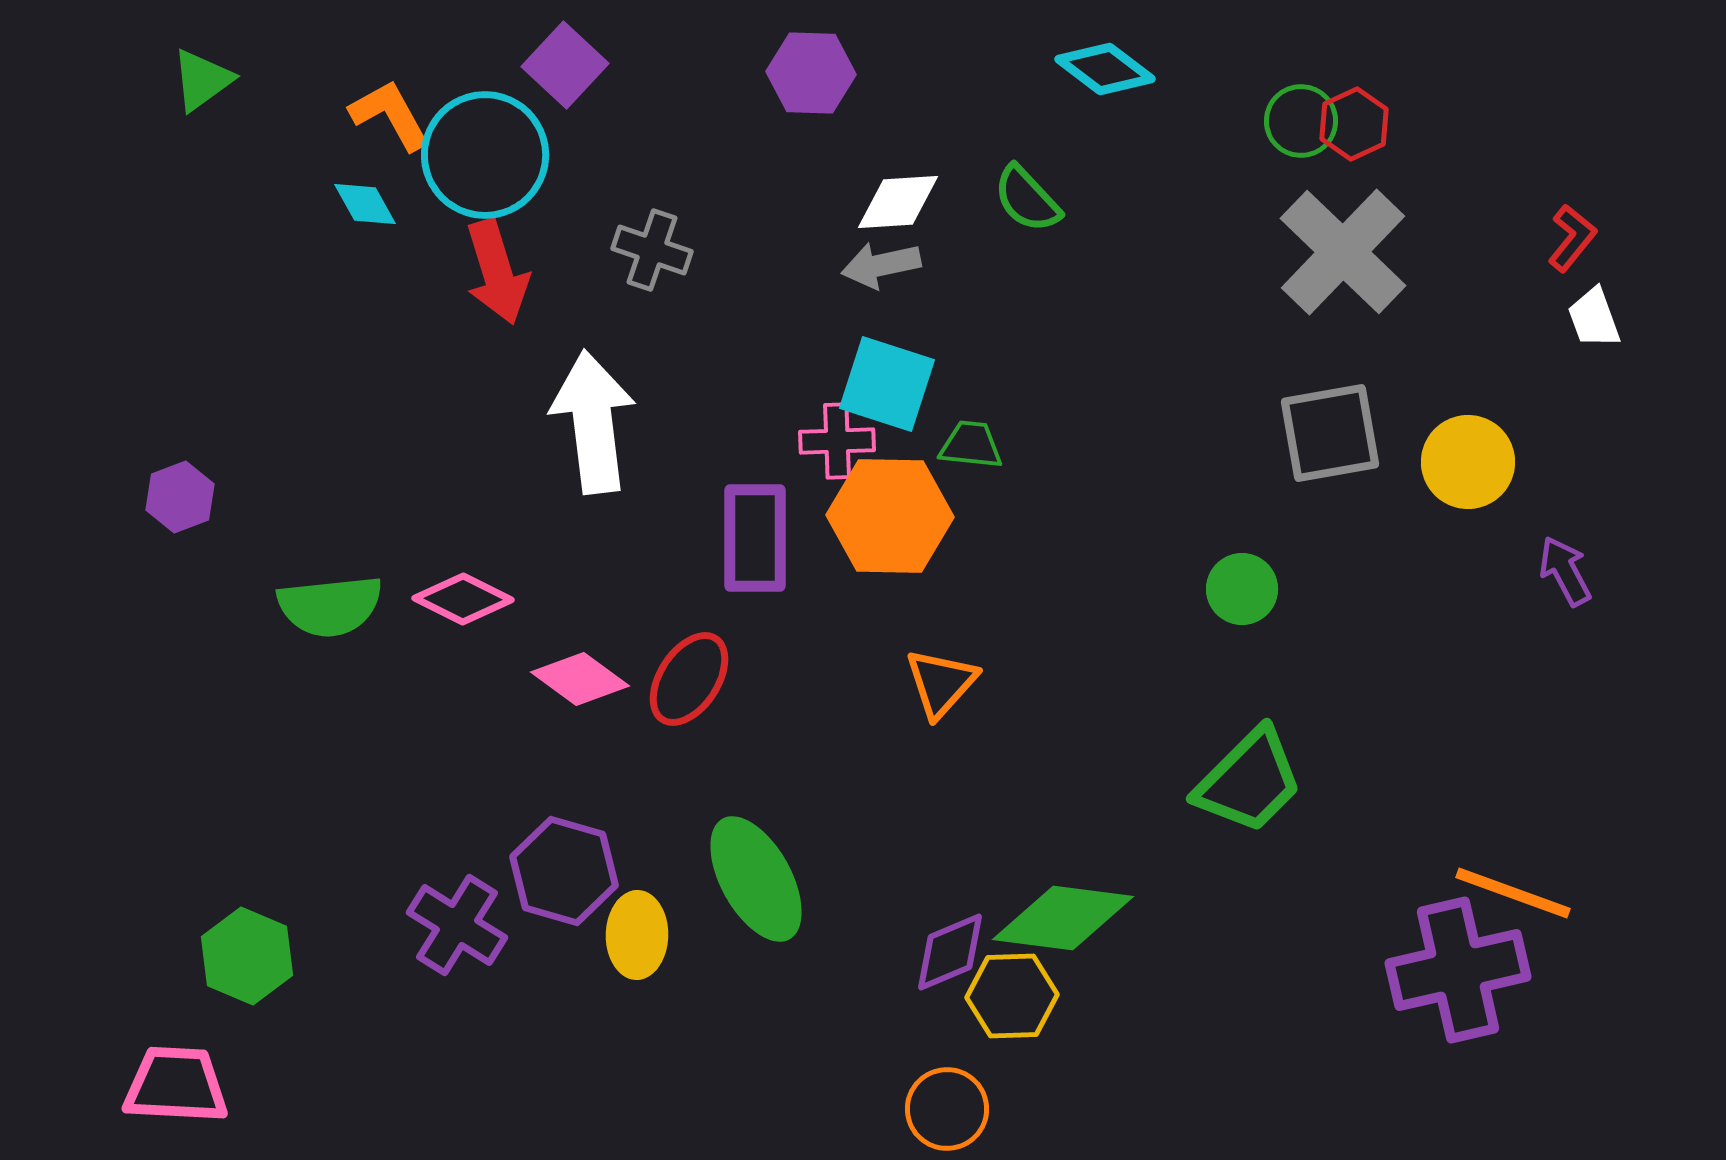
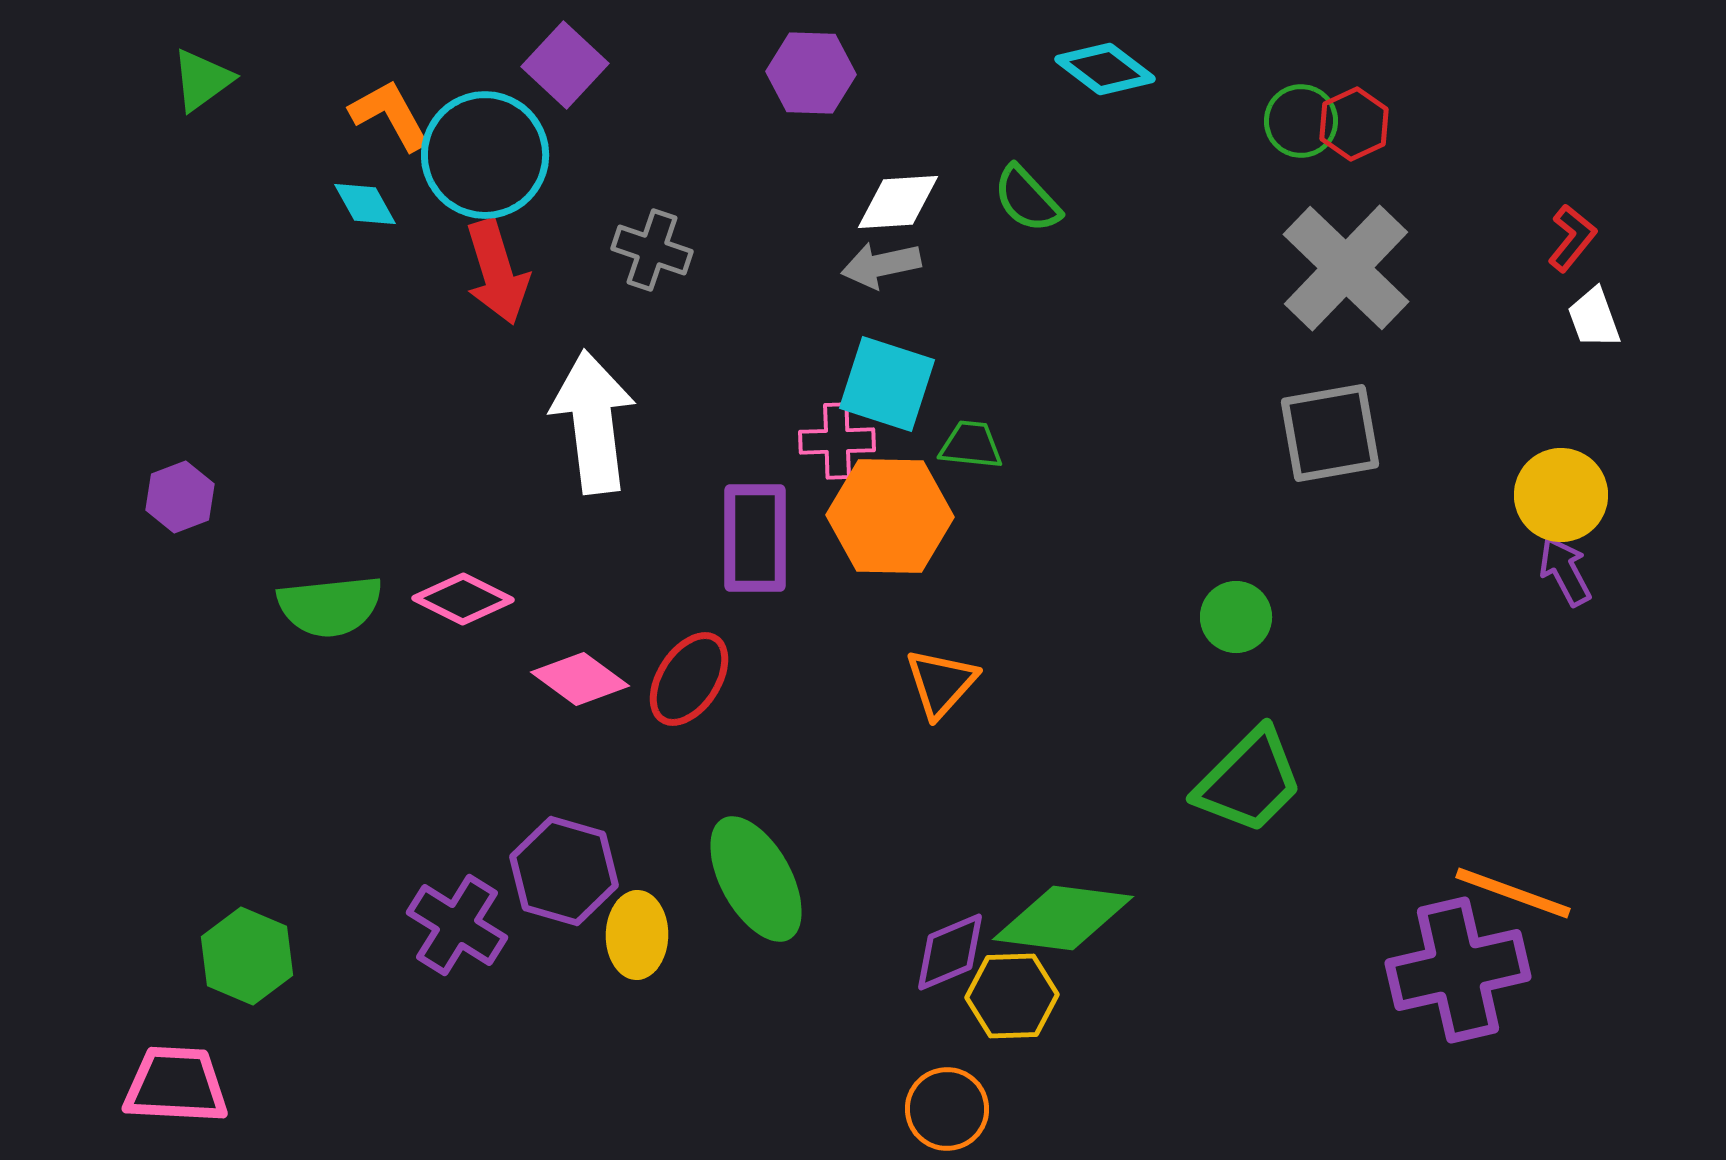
gray cross at (1343, 252): moved 3 px right, 16 px down
yellow circle at (1468, 462): moved 93 px right, 33 px down
green circle at (1242, 589): moved 6 px left, 28 px down
